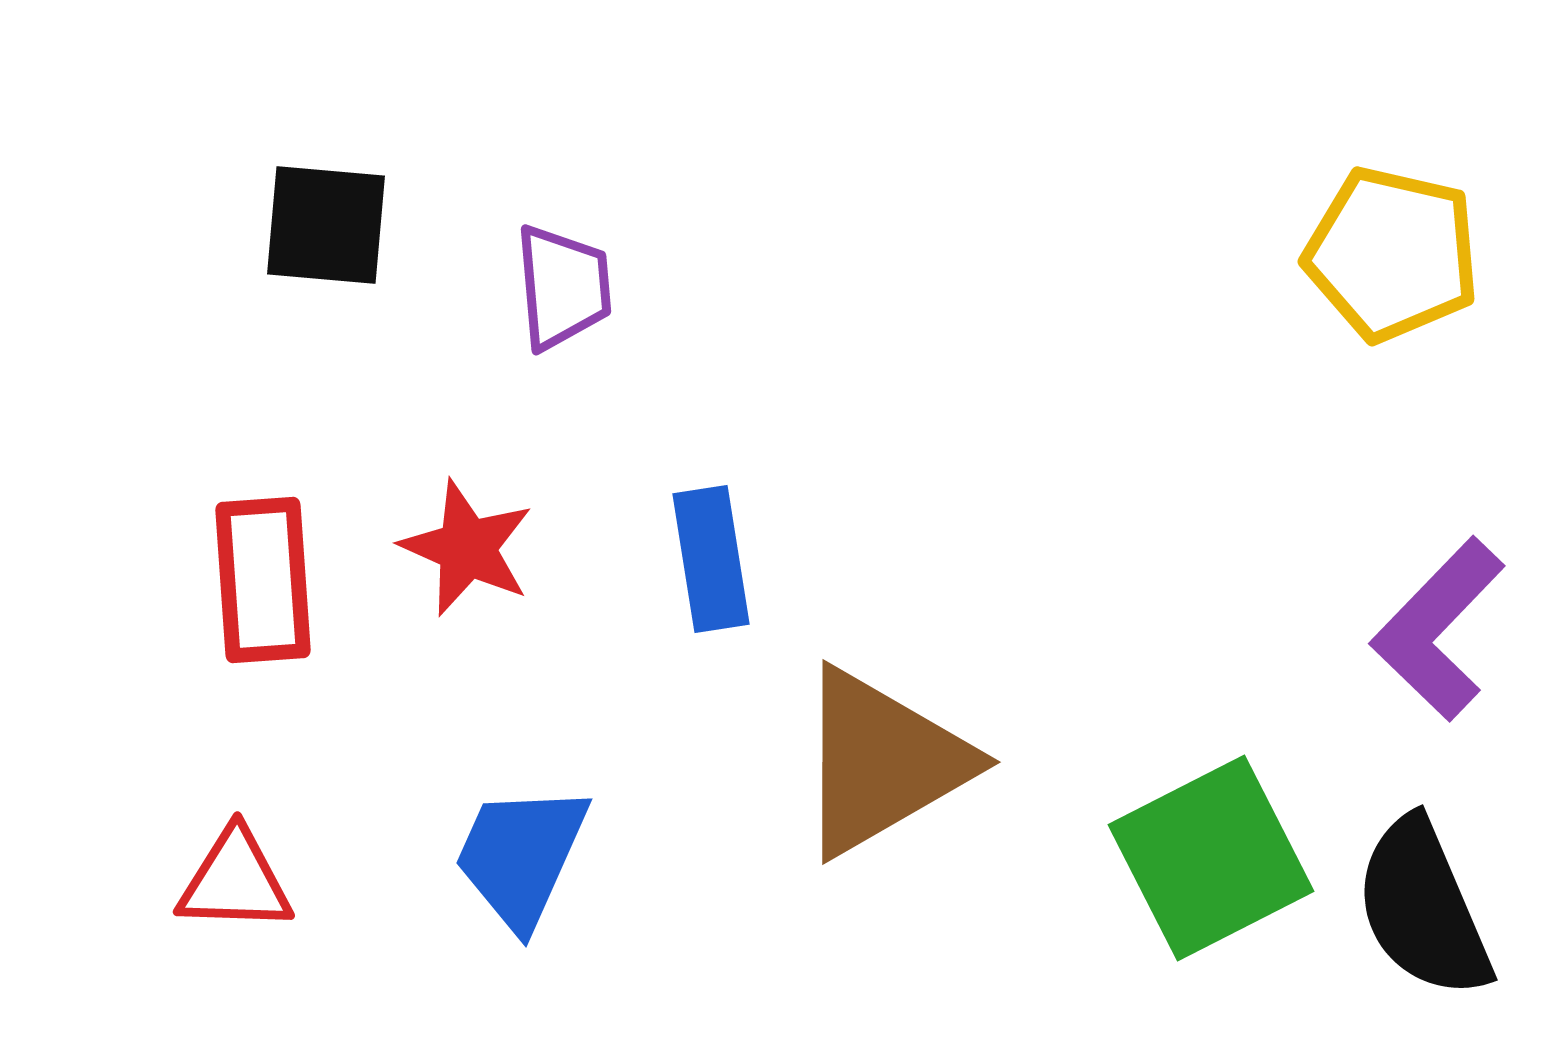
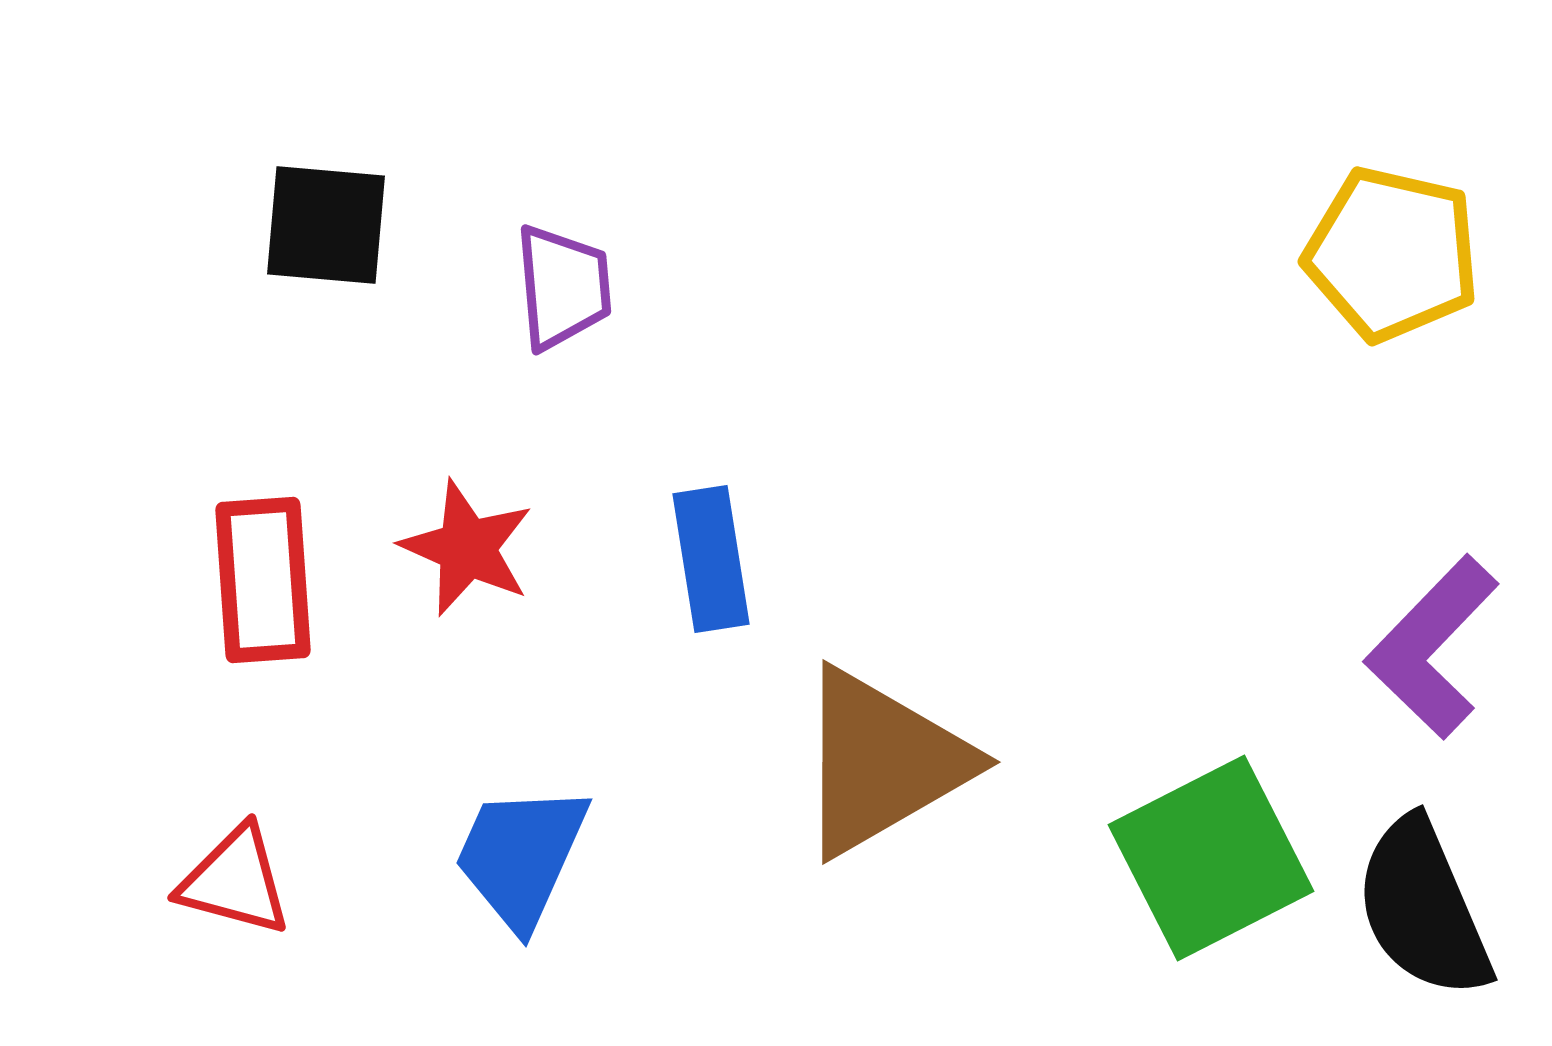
purple L-shape: moved 6 px left, 18 px down
red triangle: rotated 13 degrees clockwise
